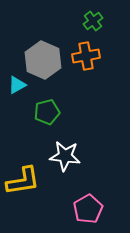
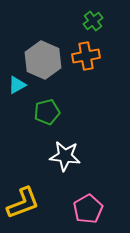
yellow L-shape: moved 22 px down; rotated 12 degrees counterclockwise
